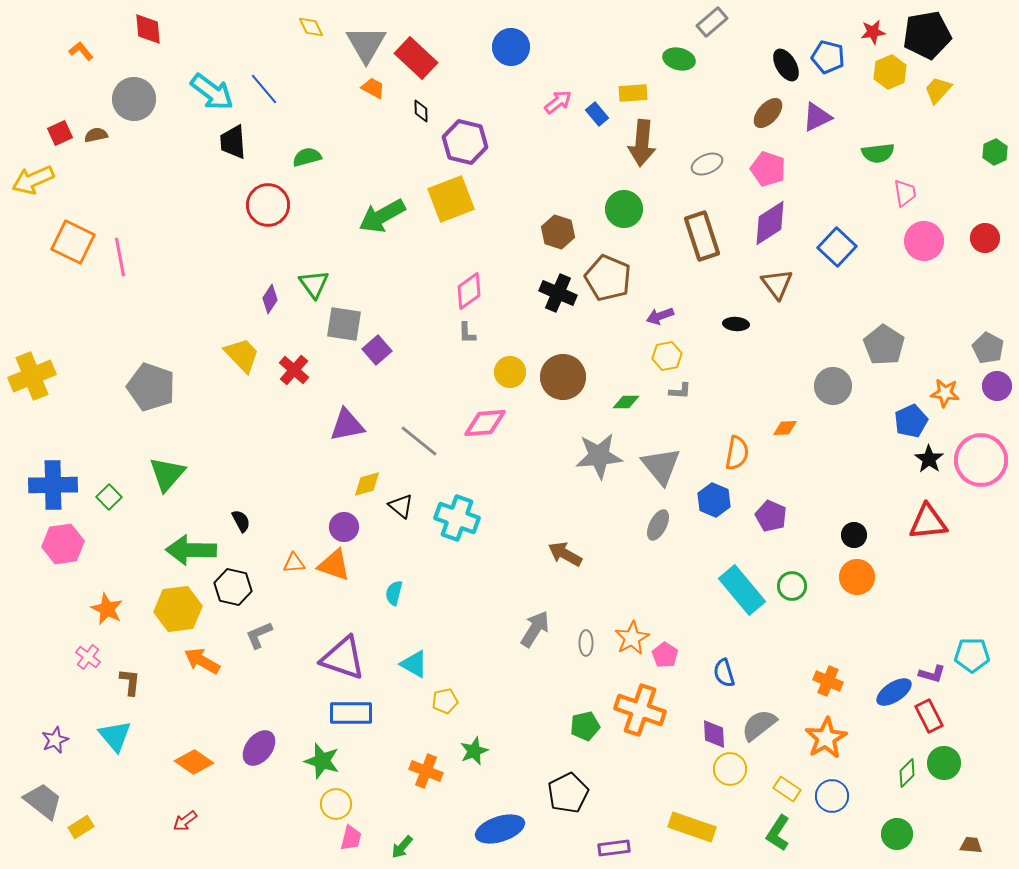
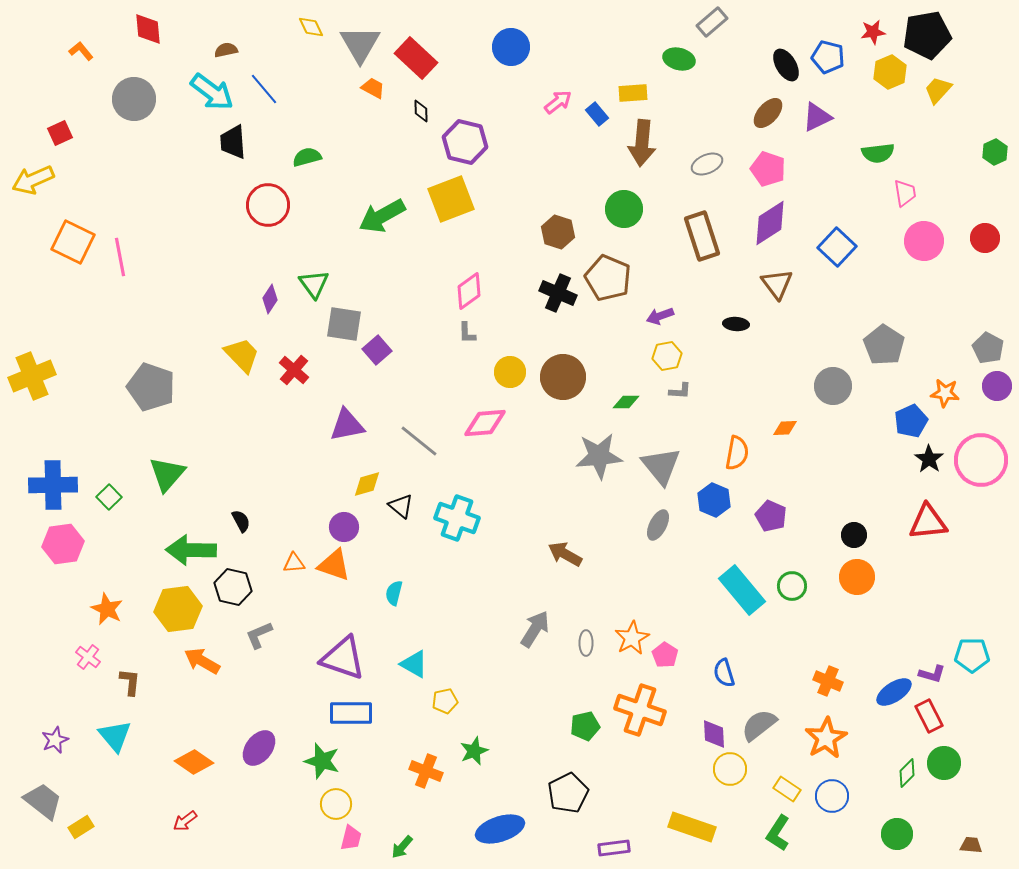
gray triangle at (366, 44): moved 6 px left
brown semicircle at (96, 135): moved 130 px right, 85 px up
